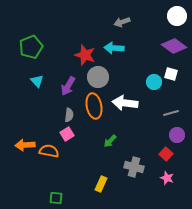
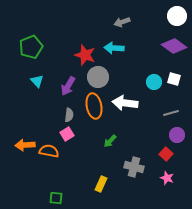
white square: moved 3 px right, 5 px down
